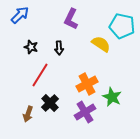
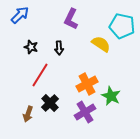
green star: moved 1 px left, 1 px up
